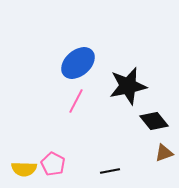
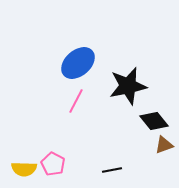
brown triangle: moved 8 px up
black line: moved 2 px right, 1 px up
